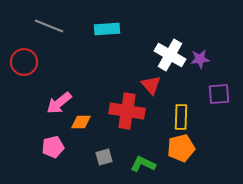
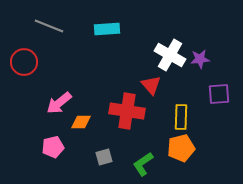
green L-shape: rotated 60 degrees counterclockwise
